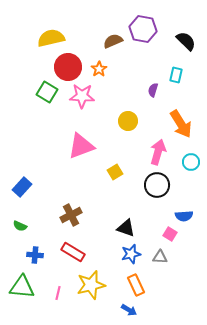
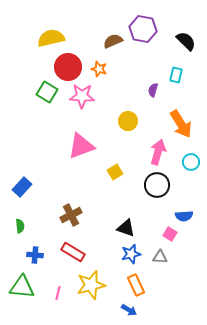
orange star: rotated 21 degrees counterclockwise
green semicircle: rotated 120 degrees counterclockwise
